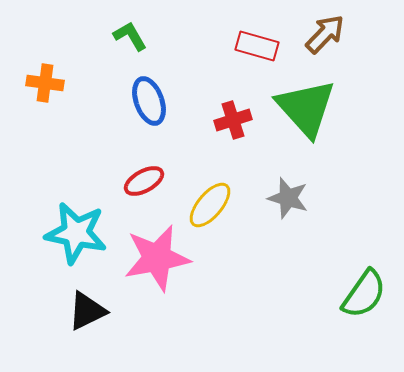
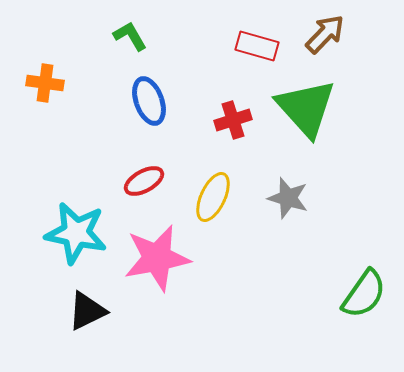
yellow ellipse: moved 3 px right, 8 px up; rotated 15 degrees counterclockwise
